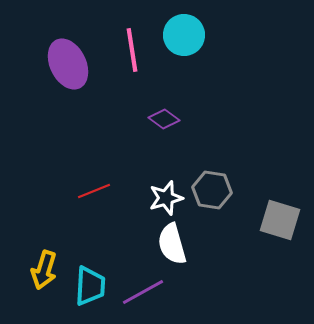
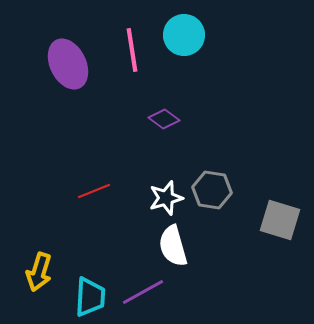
white semicircle: moved 1 px right, 2 px down
yellow arrow: moved 5 px left, 2 px down
cyan trapezoid: moved 11 px down
